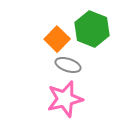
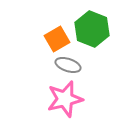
orange square: rotated 15 degrees clockwise
